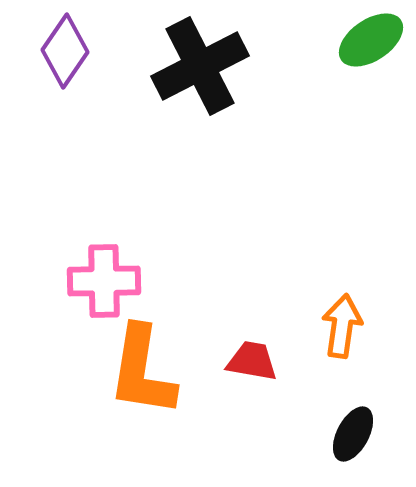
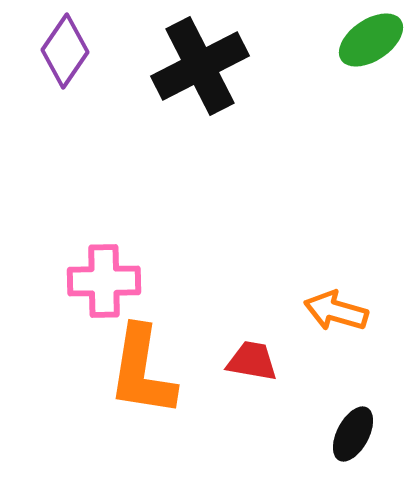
orange arrow: moved 6 px left, 15 px up; rotated 82 degrees counterclockwise
